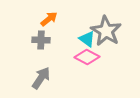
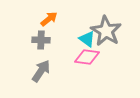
pink diamond: rotated 20 degrees counterclockwise
gray arrow: moved 7 px up
